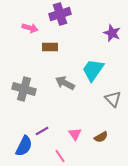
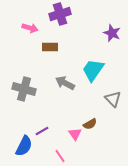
brown semicircle: moved 11 px left, 13 px up
